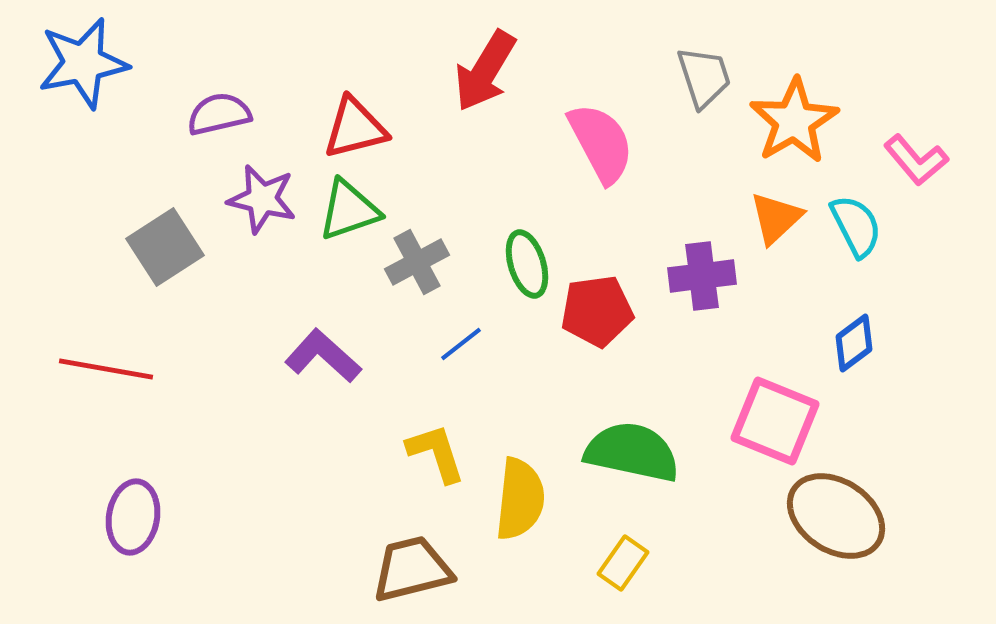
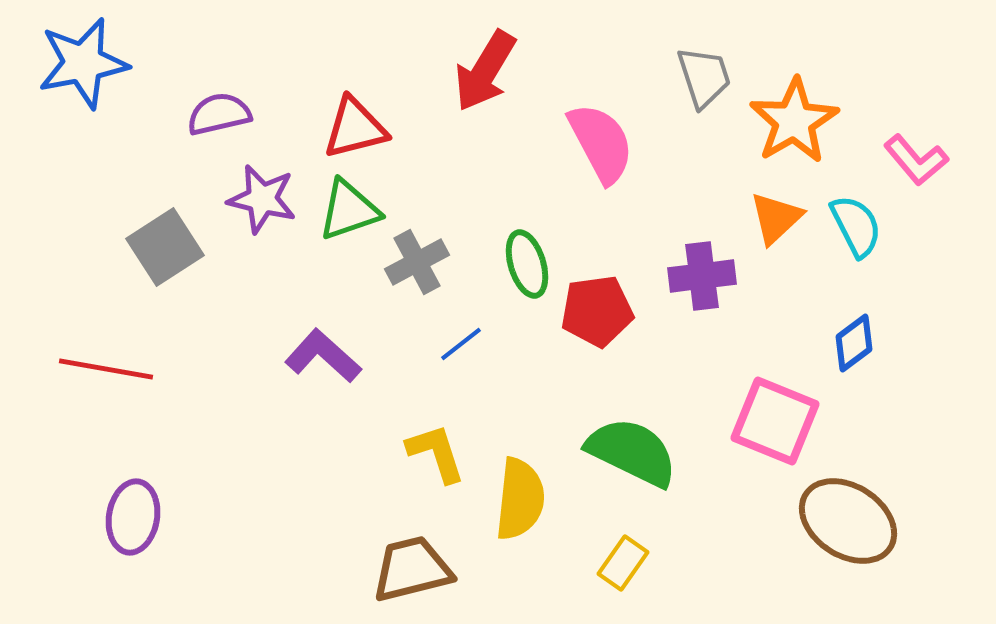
green semicircle: rotated 14 degrees clockwise
brown ellipse: moved 12 px right, 5 px down
